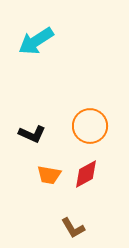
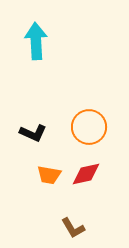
cyan arrow: rotated 120 degrees clockwise
orange circle: moved 1 px left, 1 px down
black L-shape: moved 1 px right, 1 px up
red diamond: rotated 16 degrees clockwise
